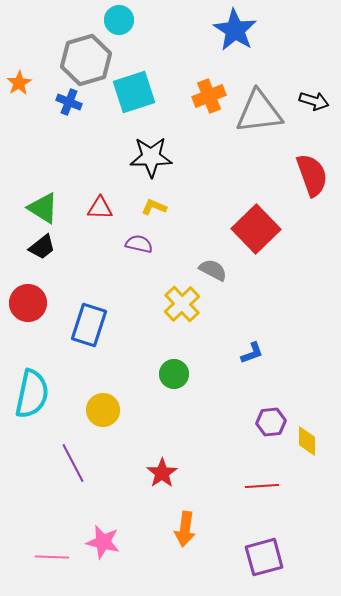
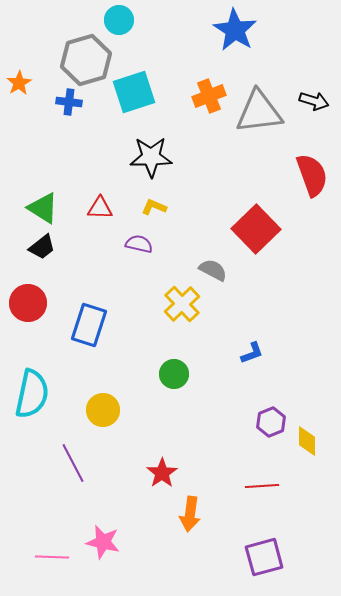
blue cross: rotated 15 degrees counterclockwise
purple hexagon: rotated 16 degrees counterclockwise
orange arrow: moved 5 px right, 15 px up
